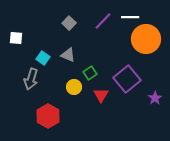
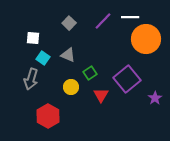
white square: moved 17 px right
yellow circle: moved 3 px left
